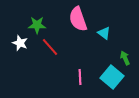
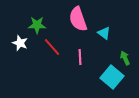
red line: moved 2 px right
pink line: moved 20 px up
